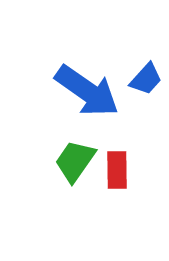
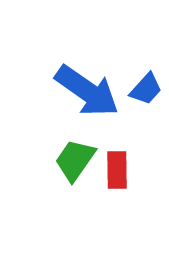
blue trapezoid: moved 10 px down
green trapezoid: moved 1 px up
